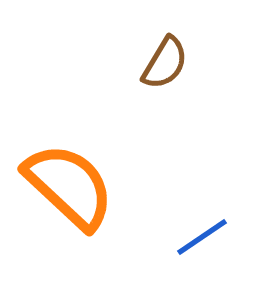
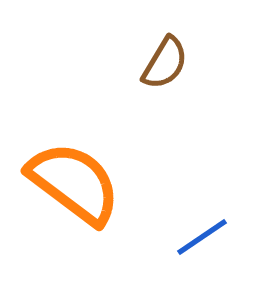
orange semicircle: moved 5 px right, 3 px up; rotated 6 degrees counterclockwise
